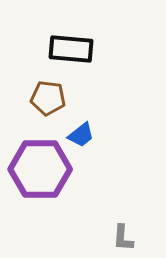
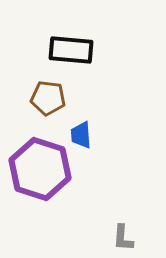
black rectangle: moved 1 px down
blue trapezoid: rotated 124 degrees clockwise
purple hexagon: rotated 18 degrees clockwise
